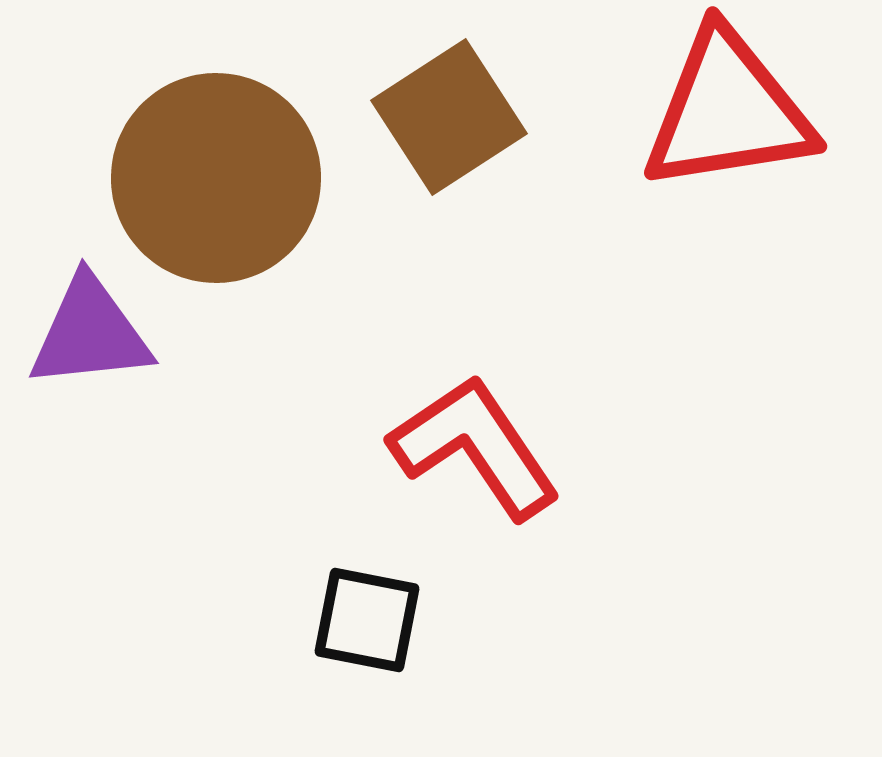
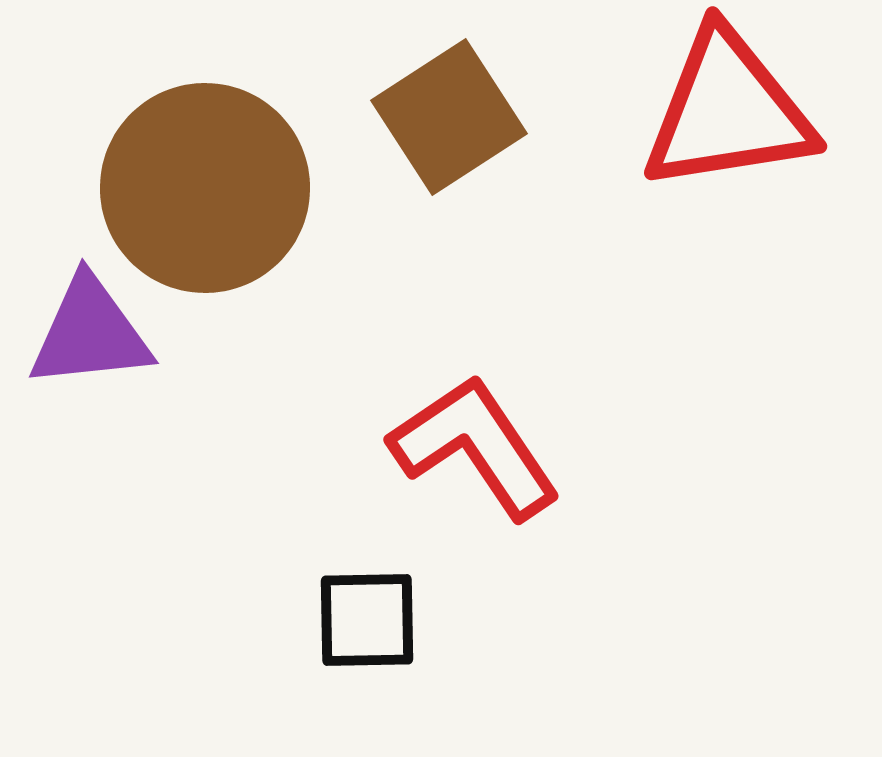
brown circle: moved 11 px left, 10 px down
black square: rotated 12 degrees counterclockwise
